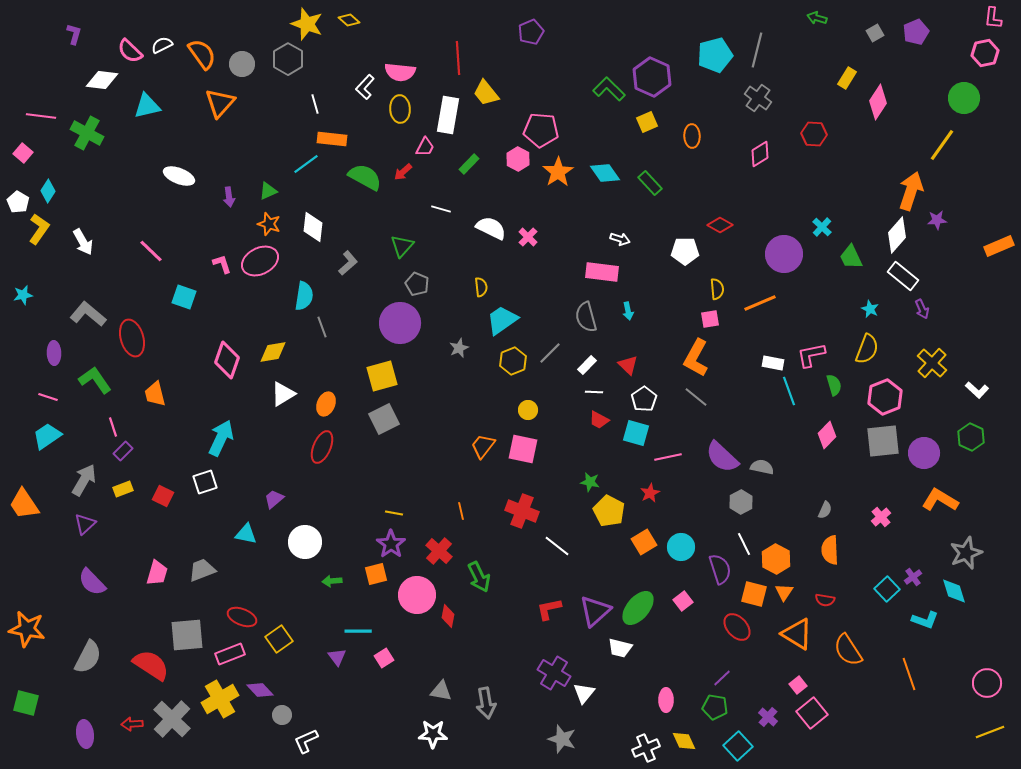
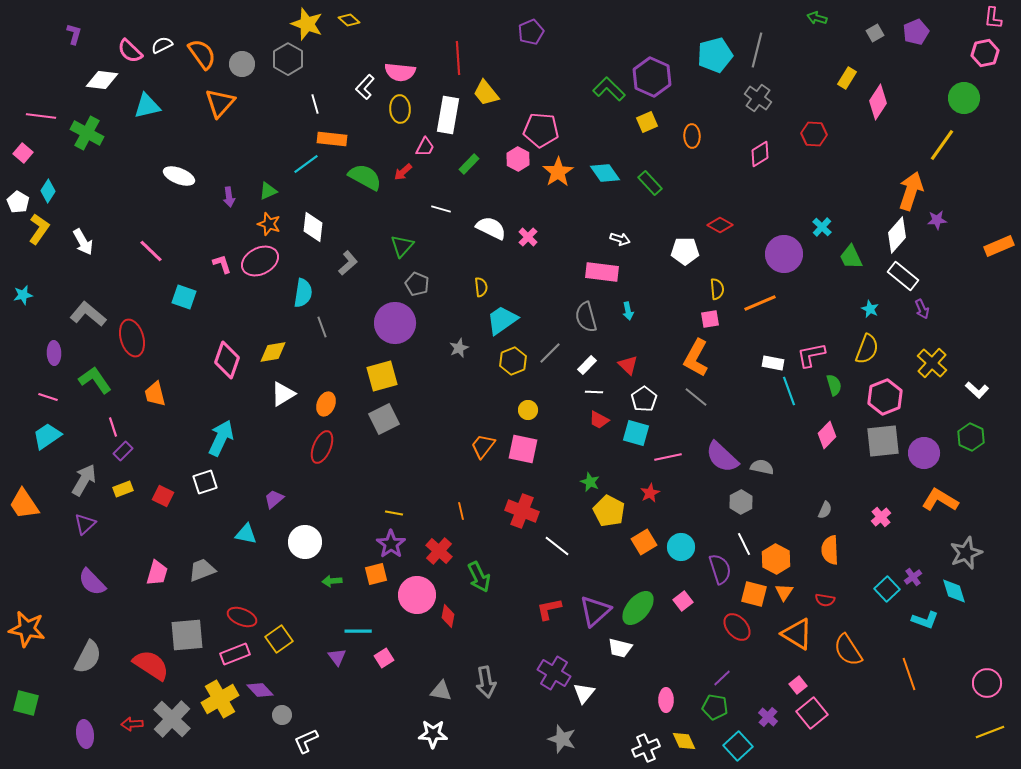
cyan semicircle at (304, 296): moved 1 px left, 3 px up
purple circle at (400, 323): moved 5 px left
green star at (590, 482): rotated 12 degrees clockwise
pink rectangle at (230, 654): moved 5 px right
gray arrow at (486, 703): moved 21 px up
